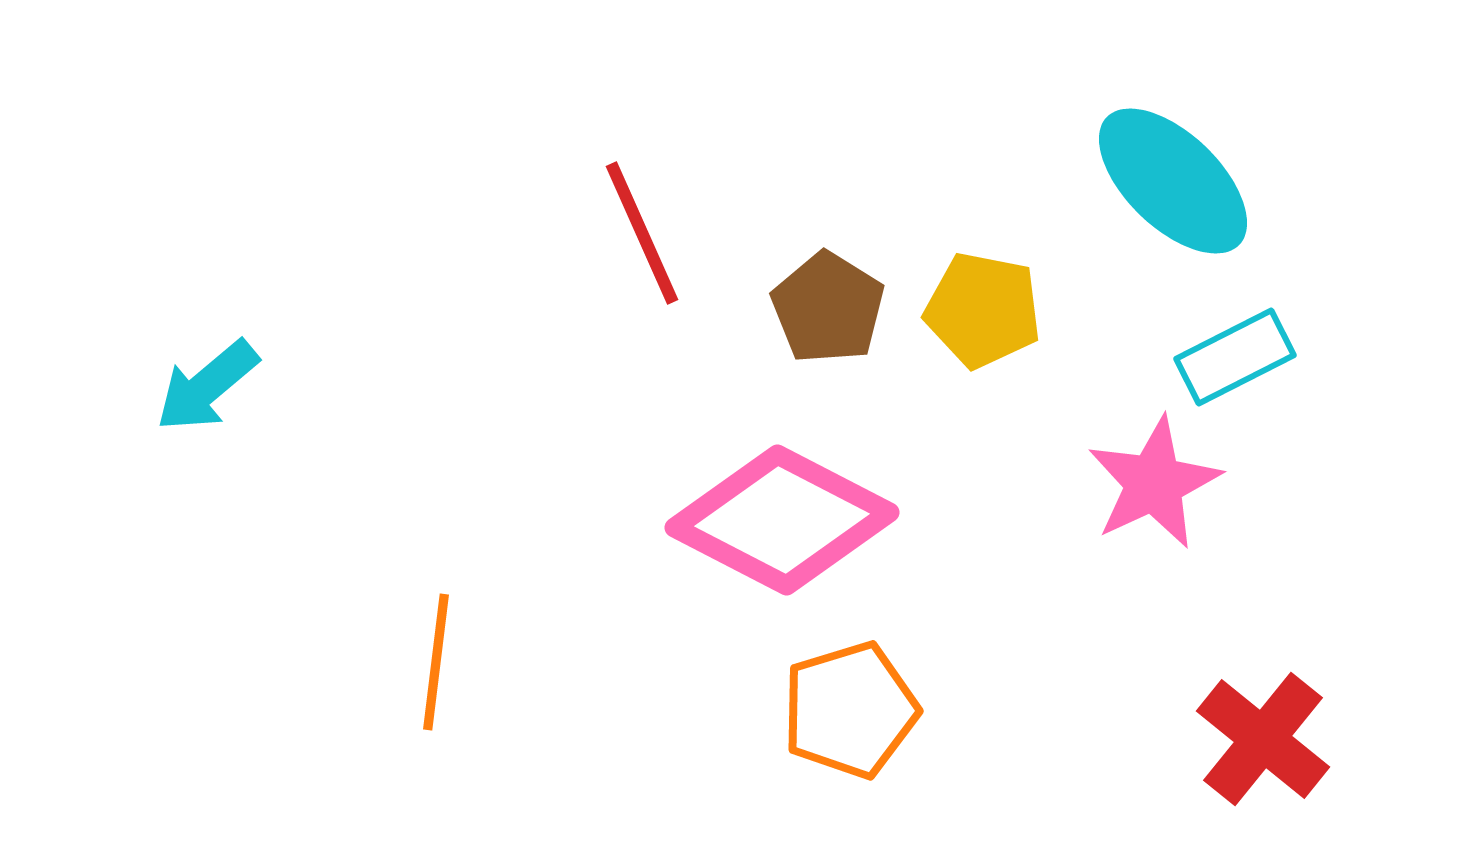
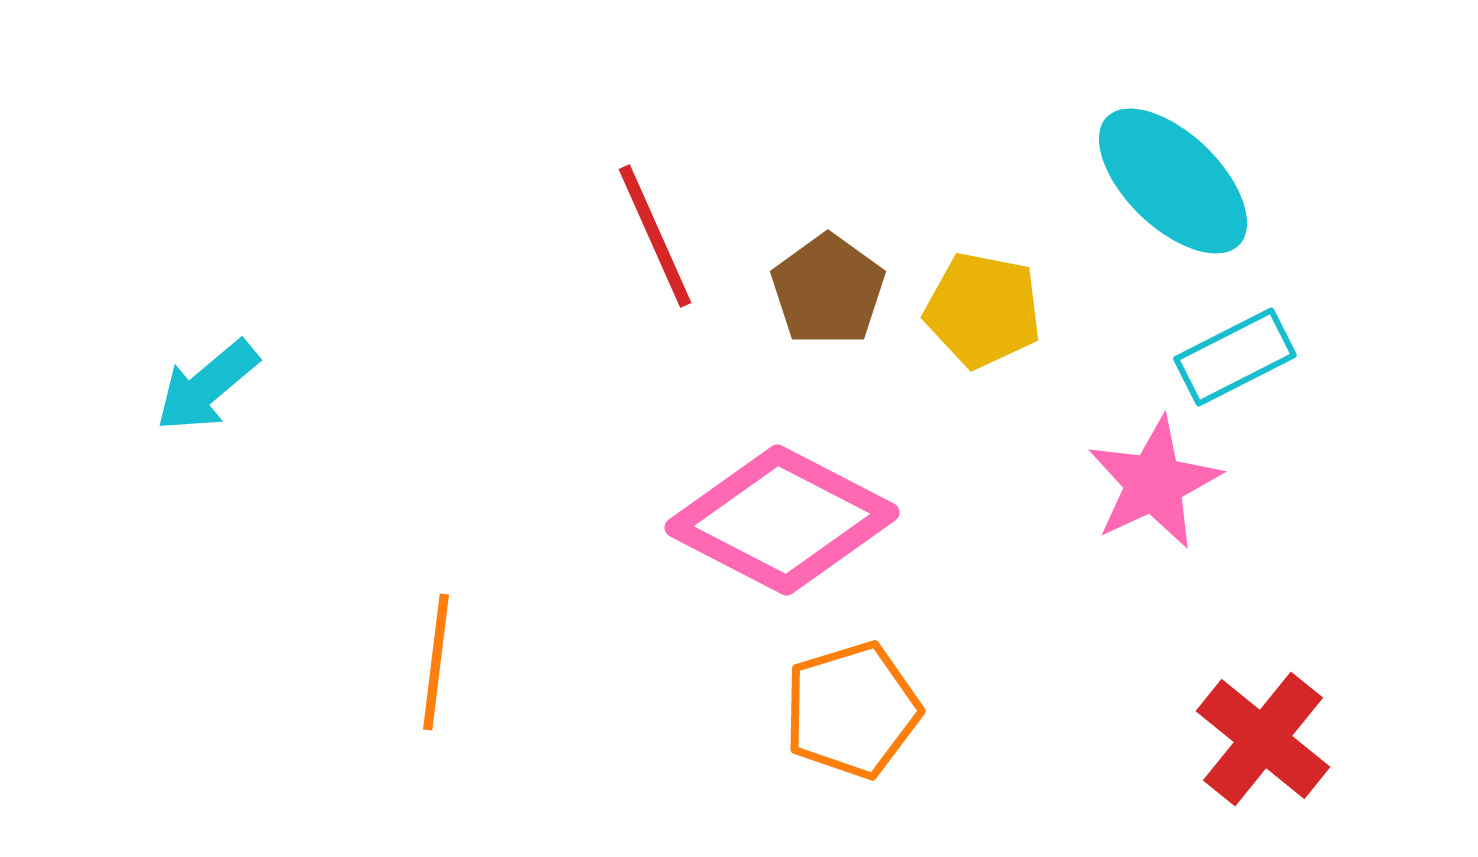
red line: moved 13 px right, 3 px down
brown pentagon: moved 18 px up; rotated 4 degrees clockwise
orange pentagon: moved 2 px right
